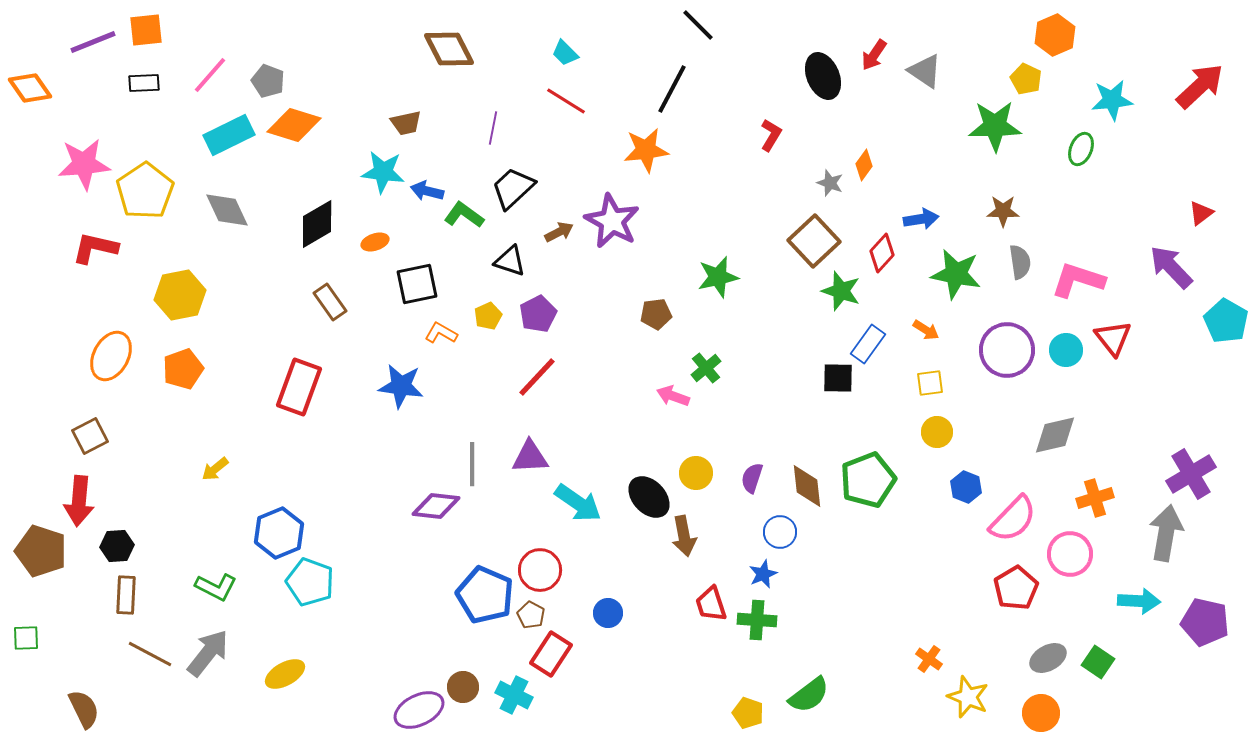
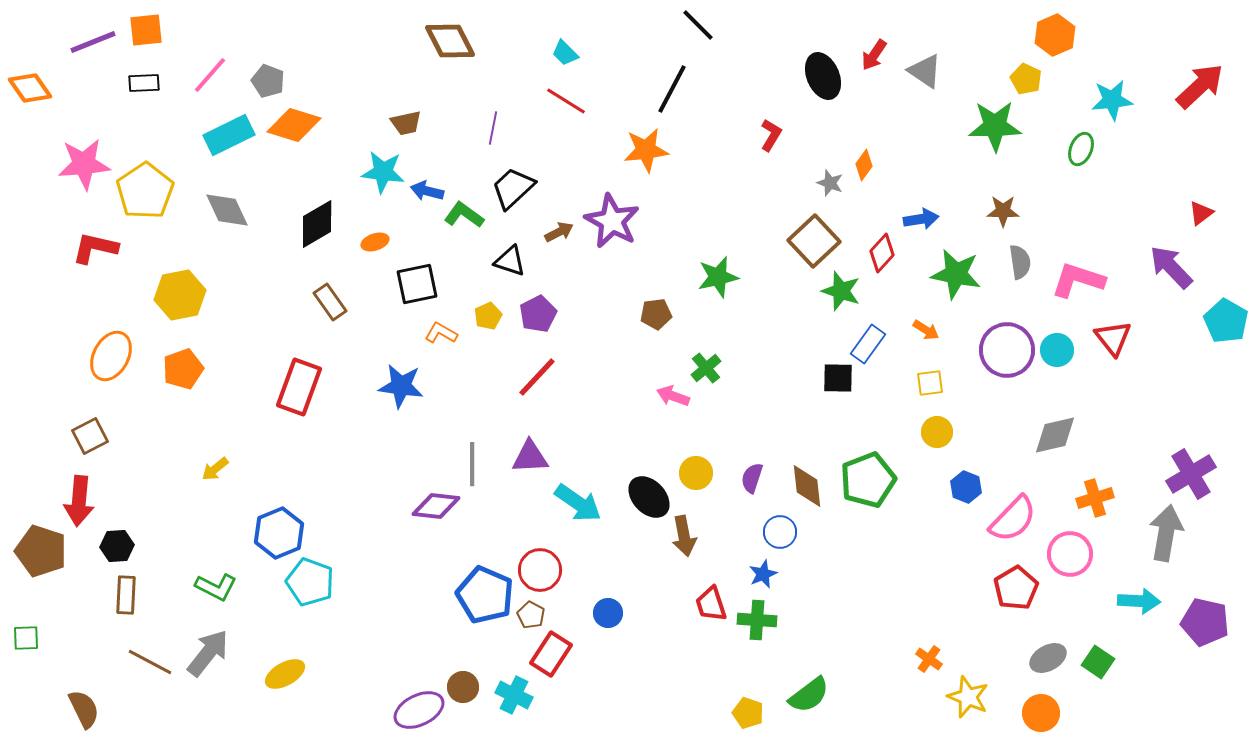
brown diamond at (449, 49): moved 1 px right, 8 px up
cyan circle at (1066, 350): moved 9 px left
brown line at (150, 654): moved 8 px down
